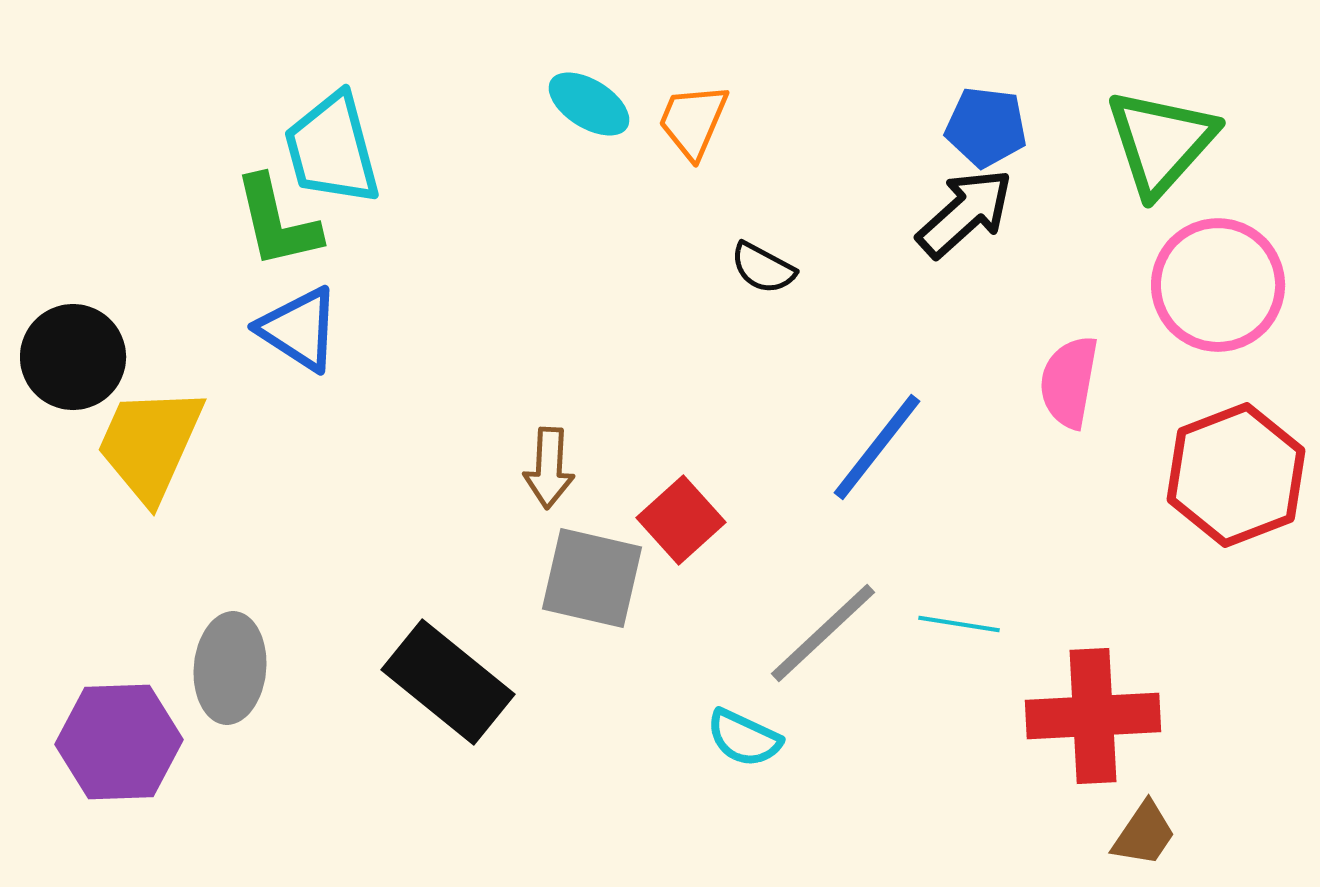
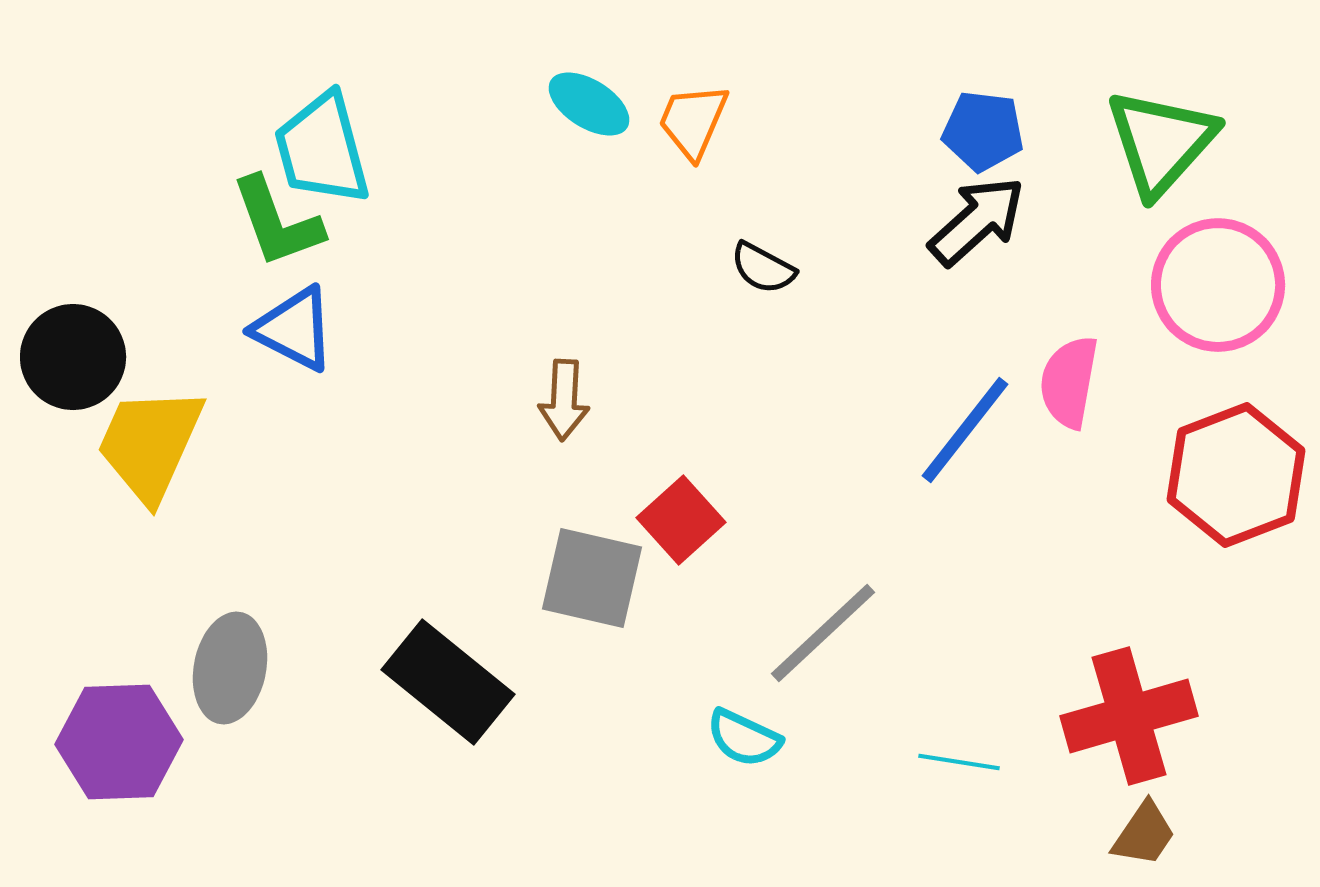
blue pentagon: moved 3 px left, 4 px down
cyan trapezoid: moved 10 px left
black arrow: moved 12 px right, 8 px down
green L-shape: rotated 7 degrees counterclockwise
blue triangle: moved 5 px left; rotated 6 degrees counterclockwise
blue line: moved 88 px right, 17 px up
brown arrow: moved 15 px right, 68 px up
cyan line: moved 138 px down
gray ellipse: rotated 6 degrees clockwise
red cross: moved 36 px right; rotated 13 degrees counterclockwise
